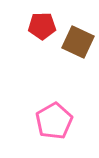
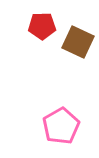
pink pentagon: moved 7 px right, 5 px down
